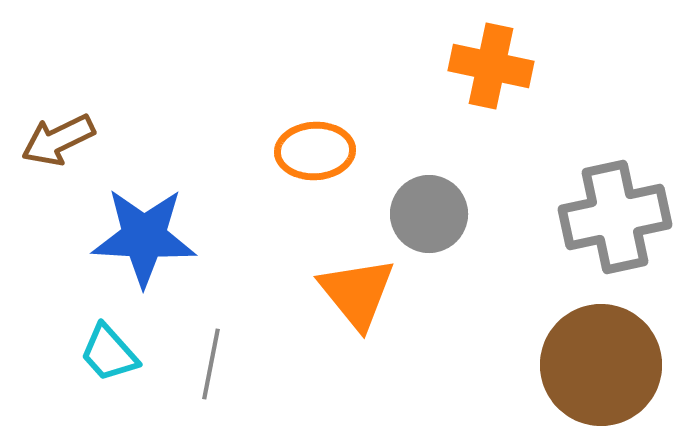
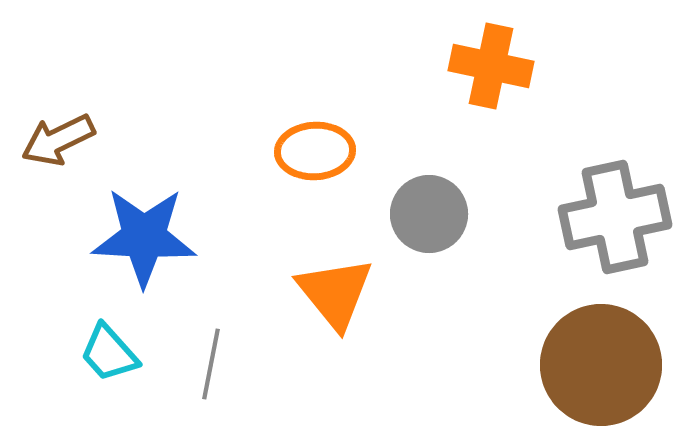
orange triangle: moved 22 px left
